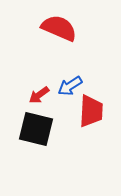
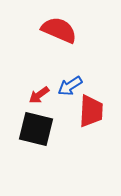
red semicircle: moved 2 px down
